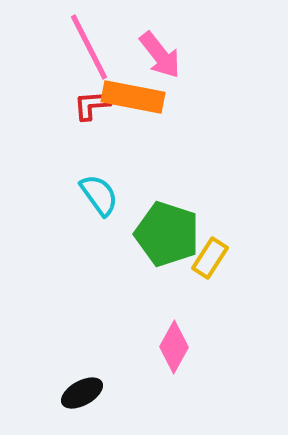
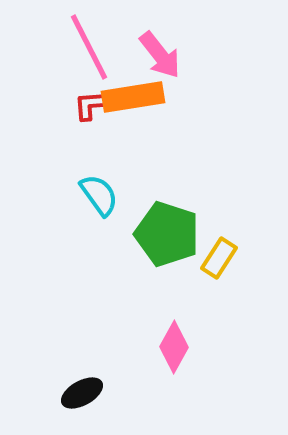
orange rectangle: rotated 20 degrees counterclockwise
yellow rectangle: moved 9 px right
